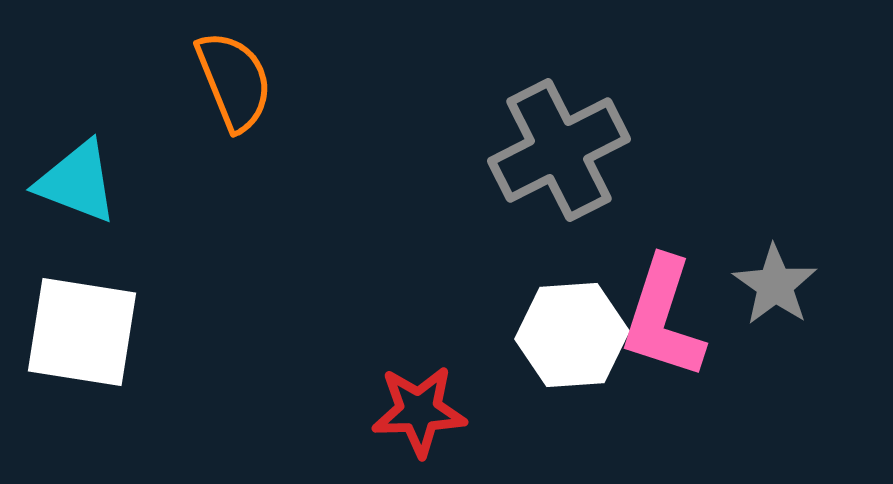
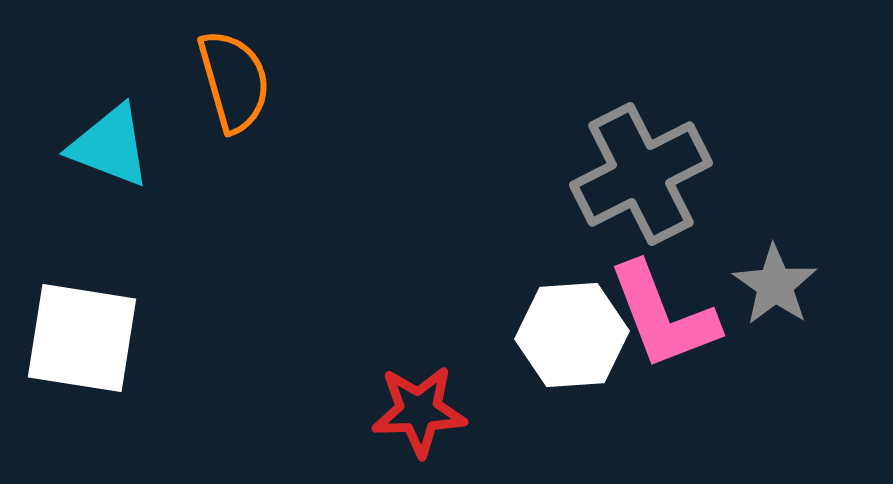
orange semicircle: rotated 6 degrees clockwise
gray cross: moved 82 px right, 24 px down
cyan triangle: moved 33 px right, 36 px up
pink L-shape: moved 2 px up; rotated 39 degrees counterclockwise
white square: moved 6 px down
